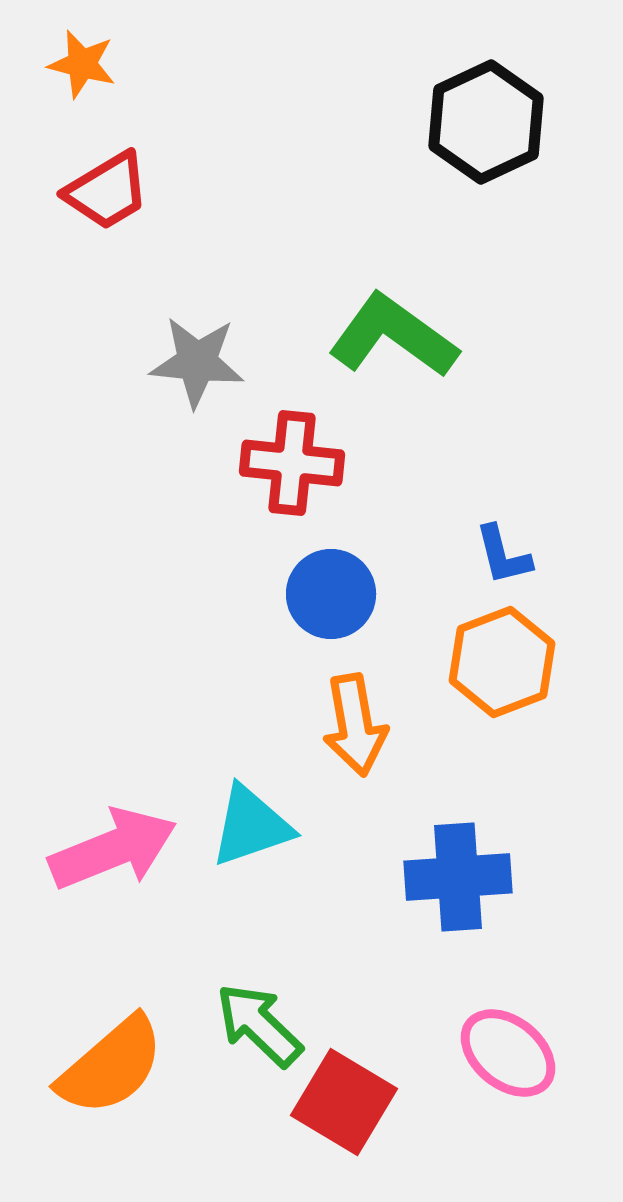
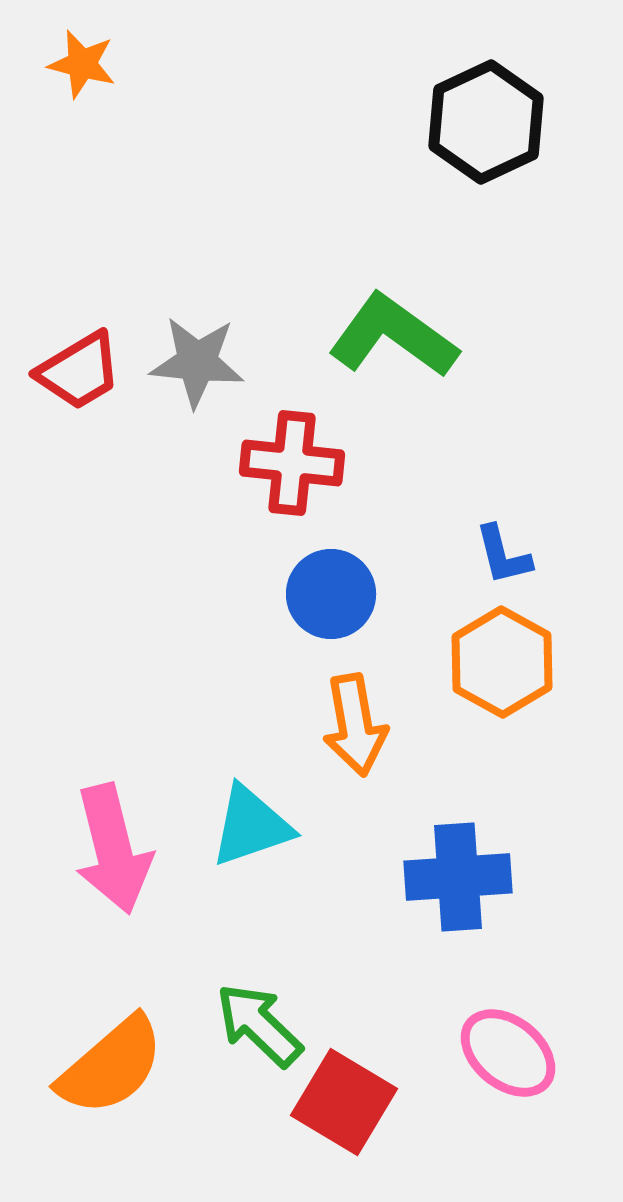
red trapezoid: moved 28 px left, 180 px down
orange hexagon: rotated 10 degrees counterclockwise
pink arrow: rotated 98 degrees clockwise
